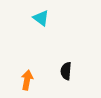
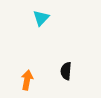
cyan triangle: rotated 36 degrees clockwise
